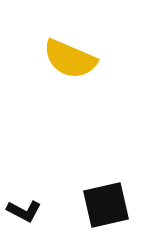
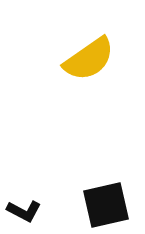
yellow semicircle: moved 19 px right; rotated 58 degrees counterclockwise
